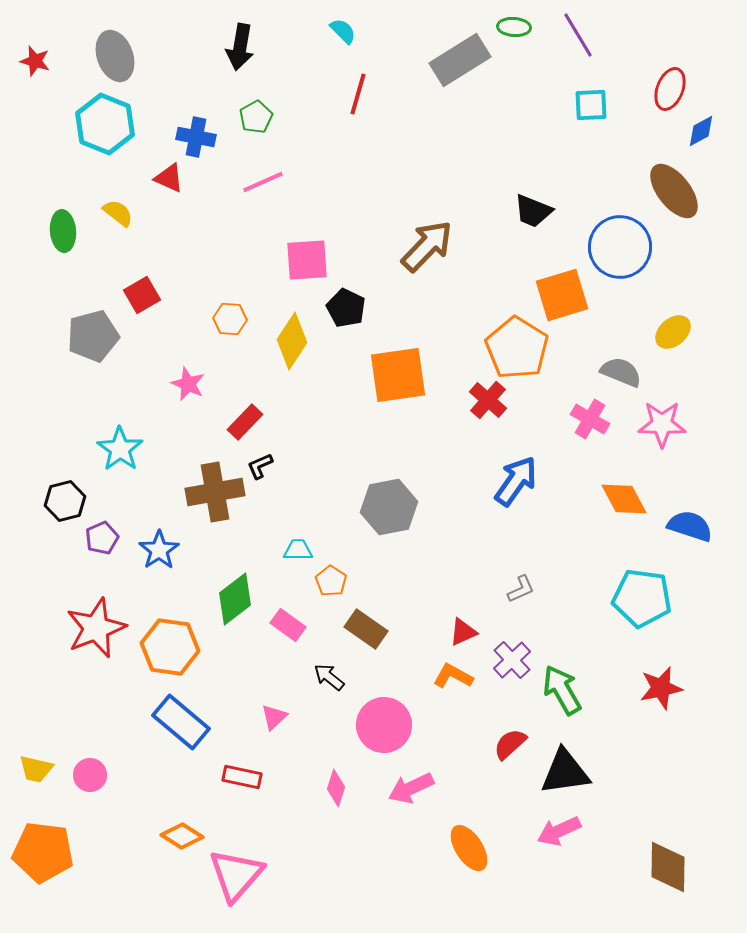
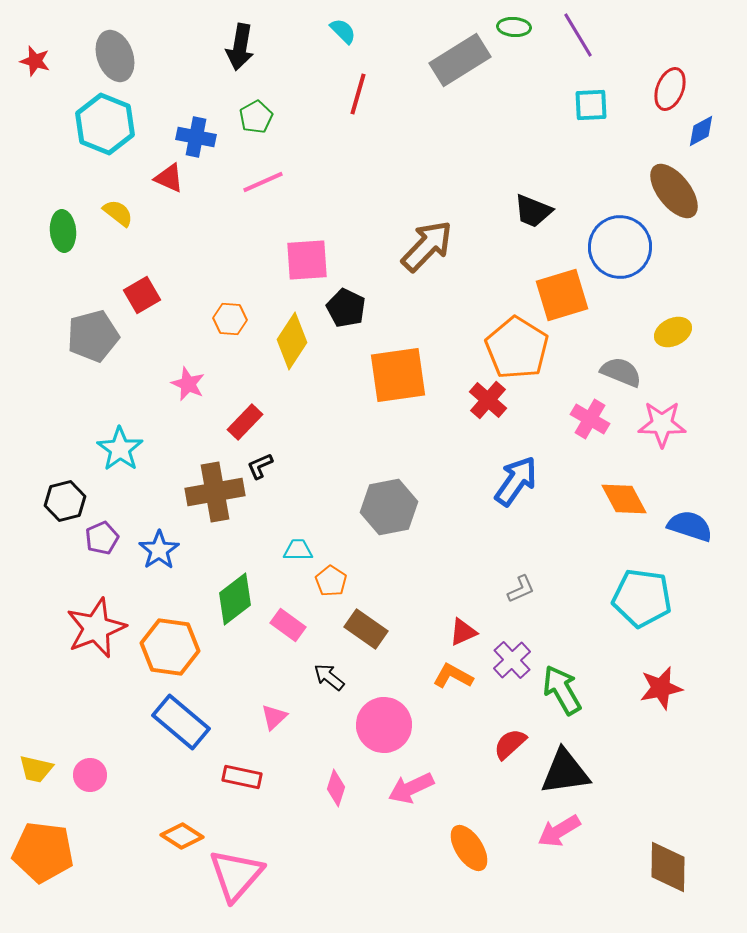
yellow ellipse at (673, 332): rotated 15 degrees clockwise
pink arrow at (559, 831): rotated 6 degrees counterclockwise
